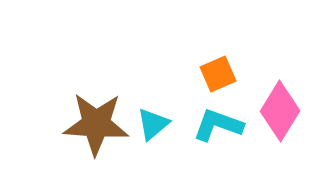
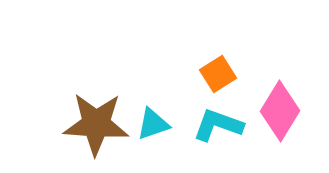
orange square: rotated 9 degrees counterclockwise
cyan triangle: rotated 21 degrees clockwise
